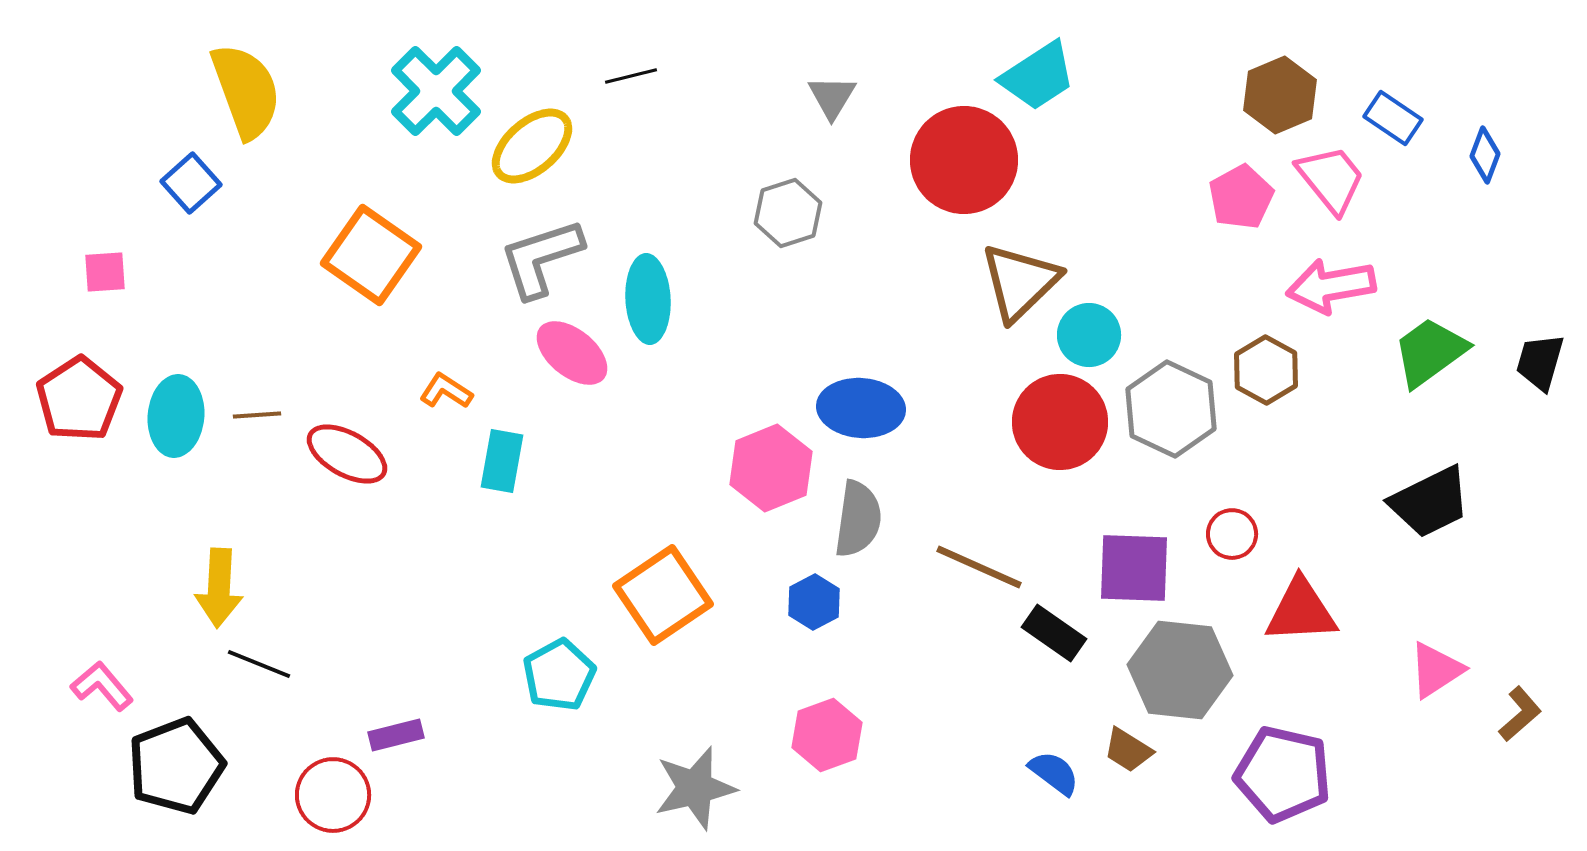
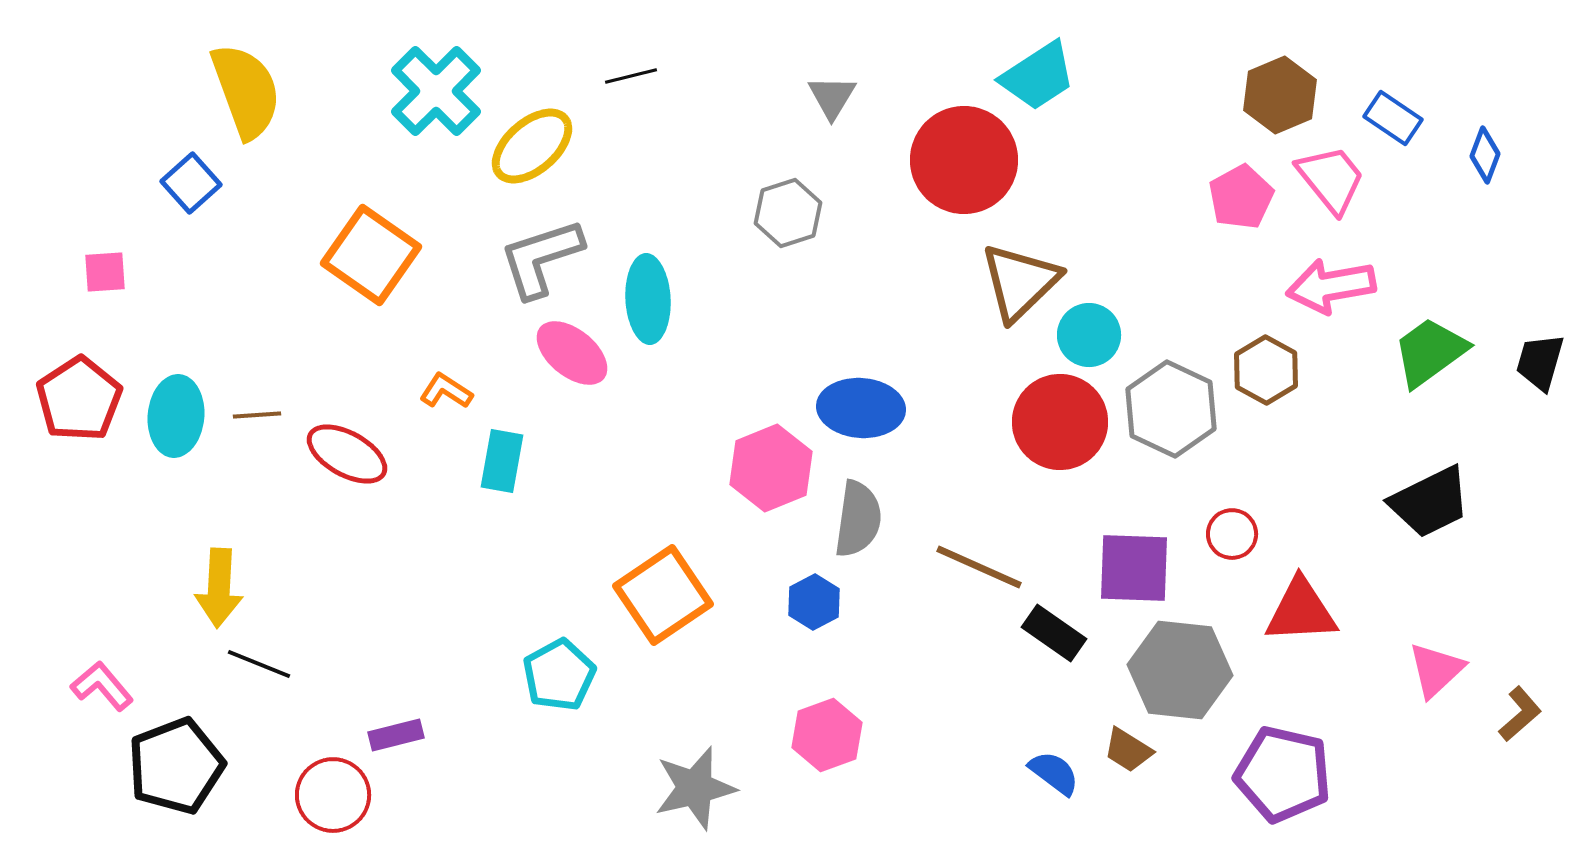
pink triangle at (1436, 670): rotated 10 degrees counterclockwise
